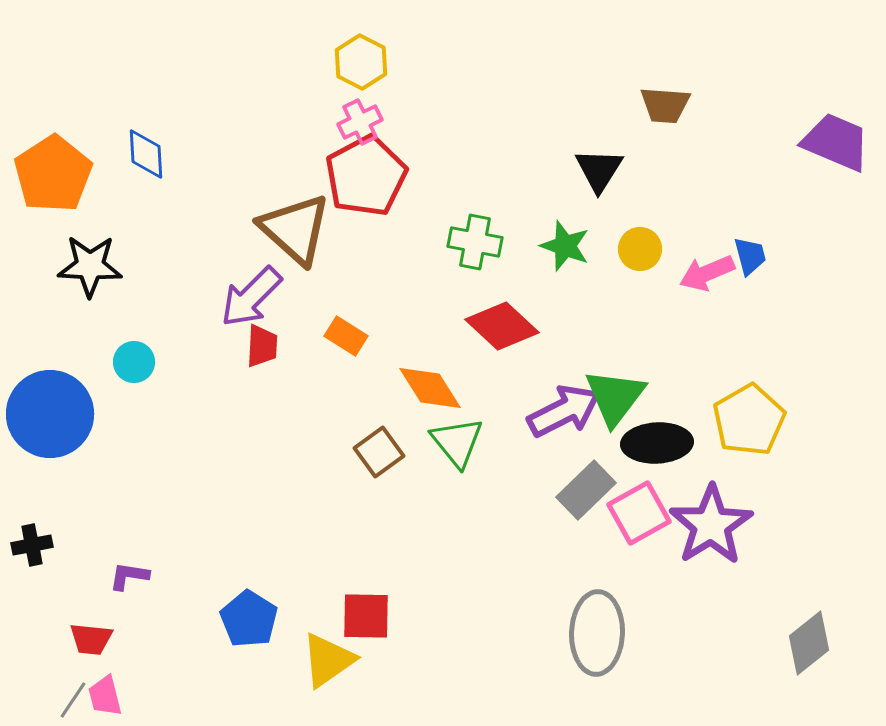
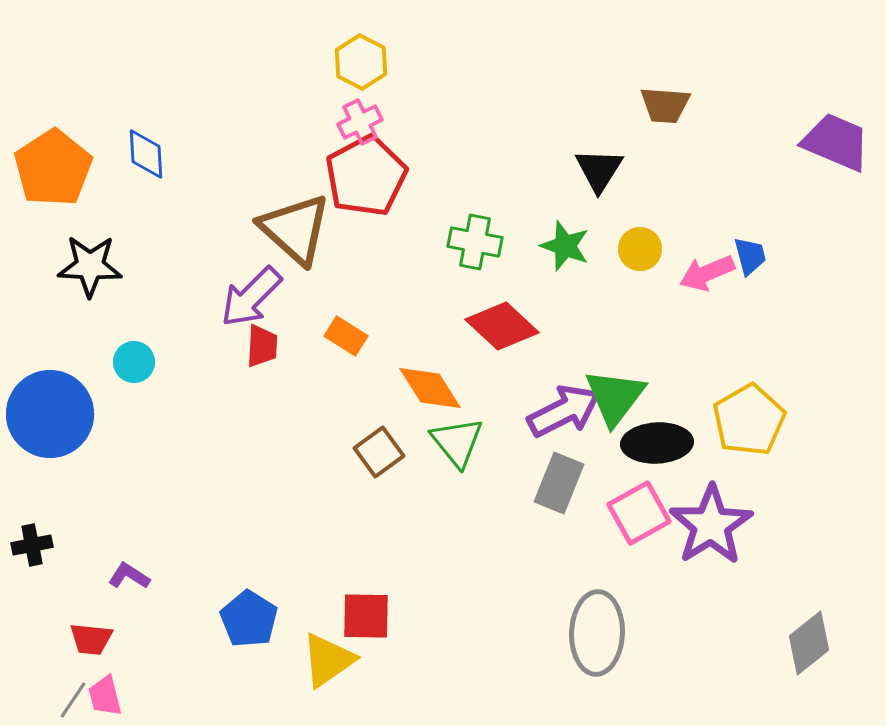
orange pentagon at (53, 174): moved 6 px up
gray rectangle at (586, 490): moved 27 px left, 7 px up; rotated 24 degrees counterclockwise
purple L-shape at (129, 576): rotated 24 degrees clockwise
